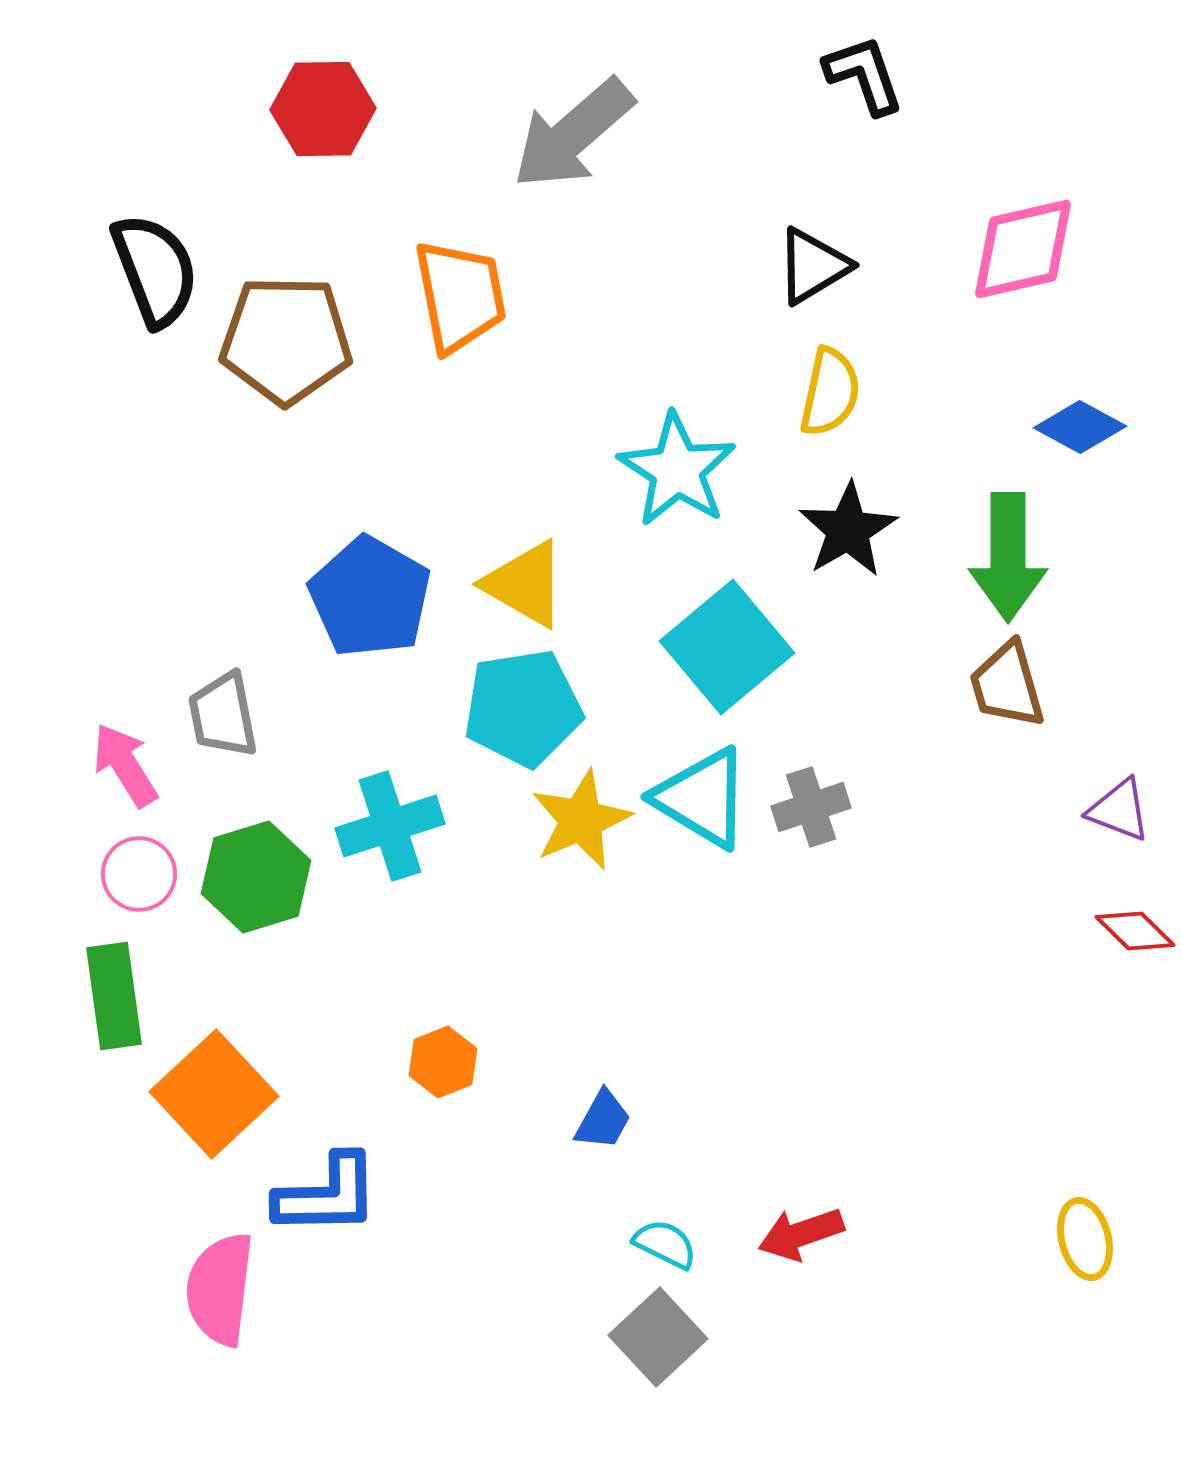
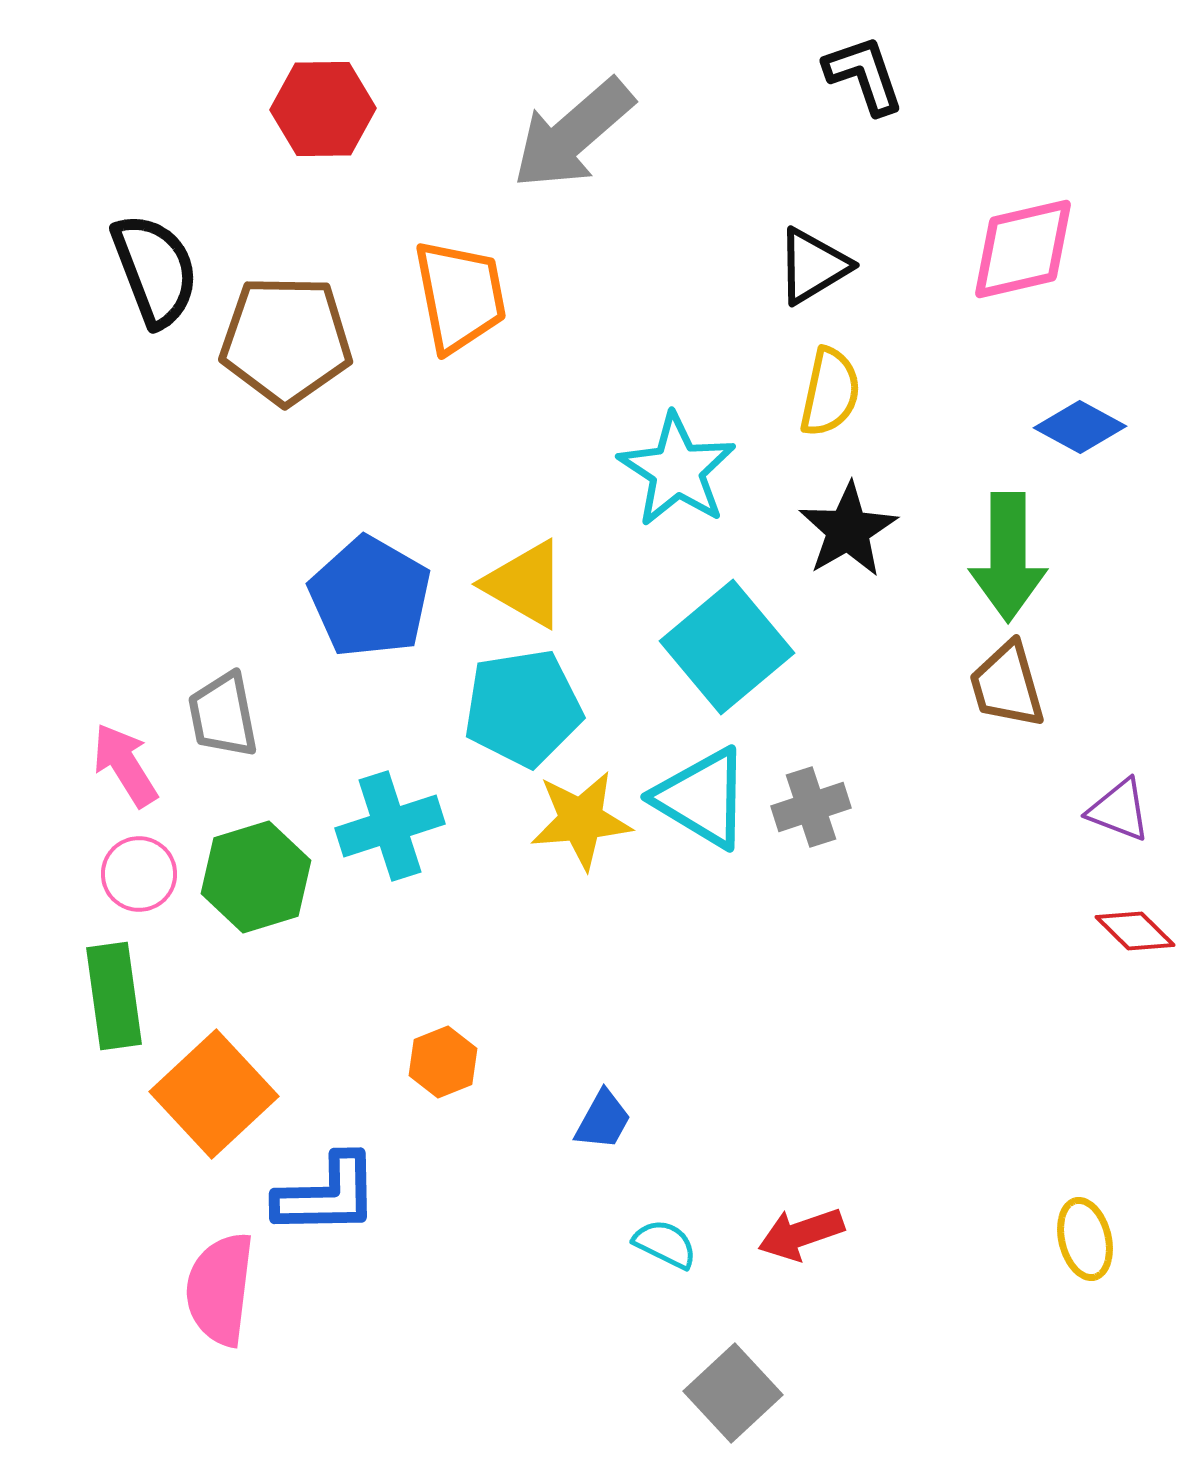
yellow star: rotated 18 degrees clockwise
gray square: moved 75 px right, 56 px down
